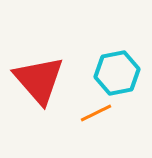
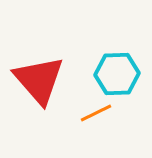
cyan hexagon: moved 1 px down; rotated 9 degrees clockwise
